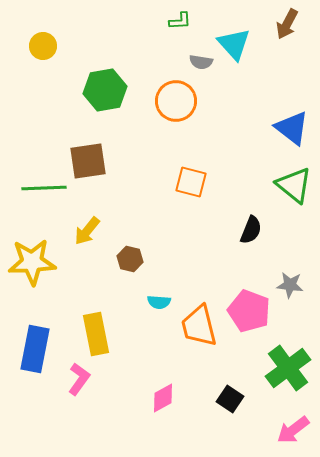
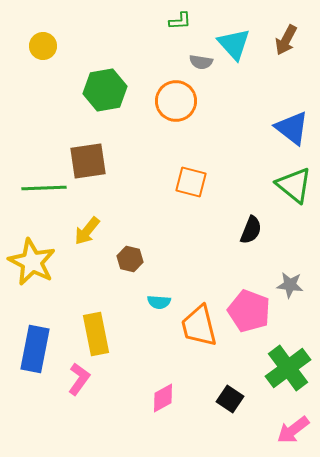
brown arrow: moved 1 px left, 16 px down
yellow star: rotated 30 degrees clockwise
